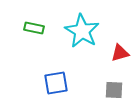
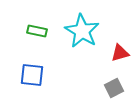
green rectangle: moved 3 px right, 3 px down
blue square: moved 24 px left, 8 px up; rotated 15 degrees clockwise
gray square: moved 2 px up; rotated 30 degrees counterclockwise
